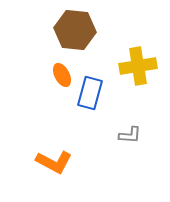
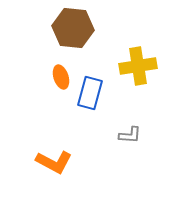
brown hexagon: moved 2 px left, 2 px up
orange ellipse: moved 1 px left, 2 px down; rotated 10 degrees clockwise
